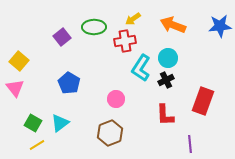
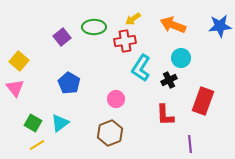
cyan circle: moved 13 px right
black cross: moved 3 px right
